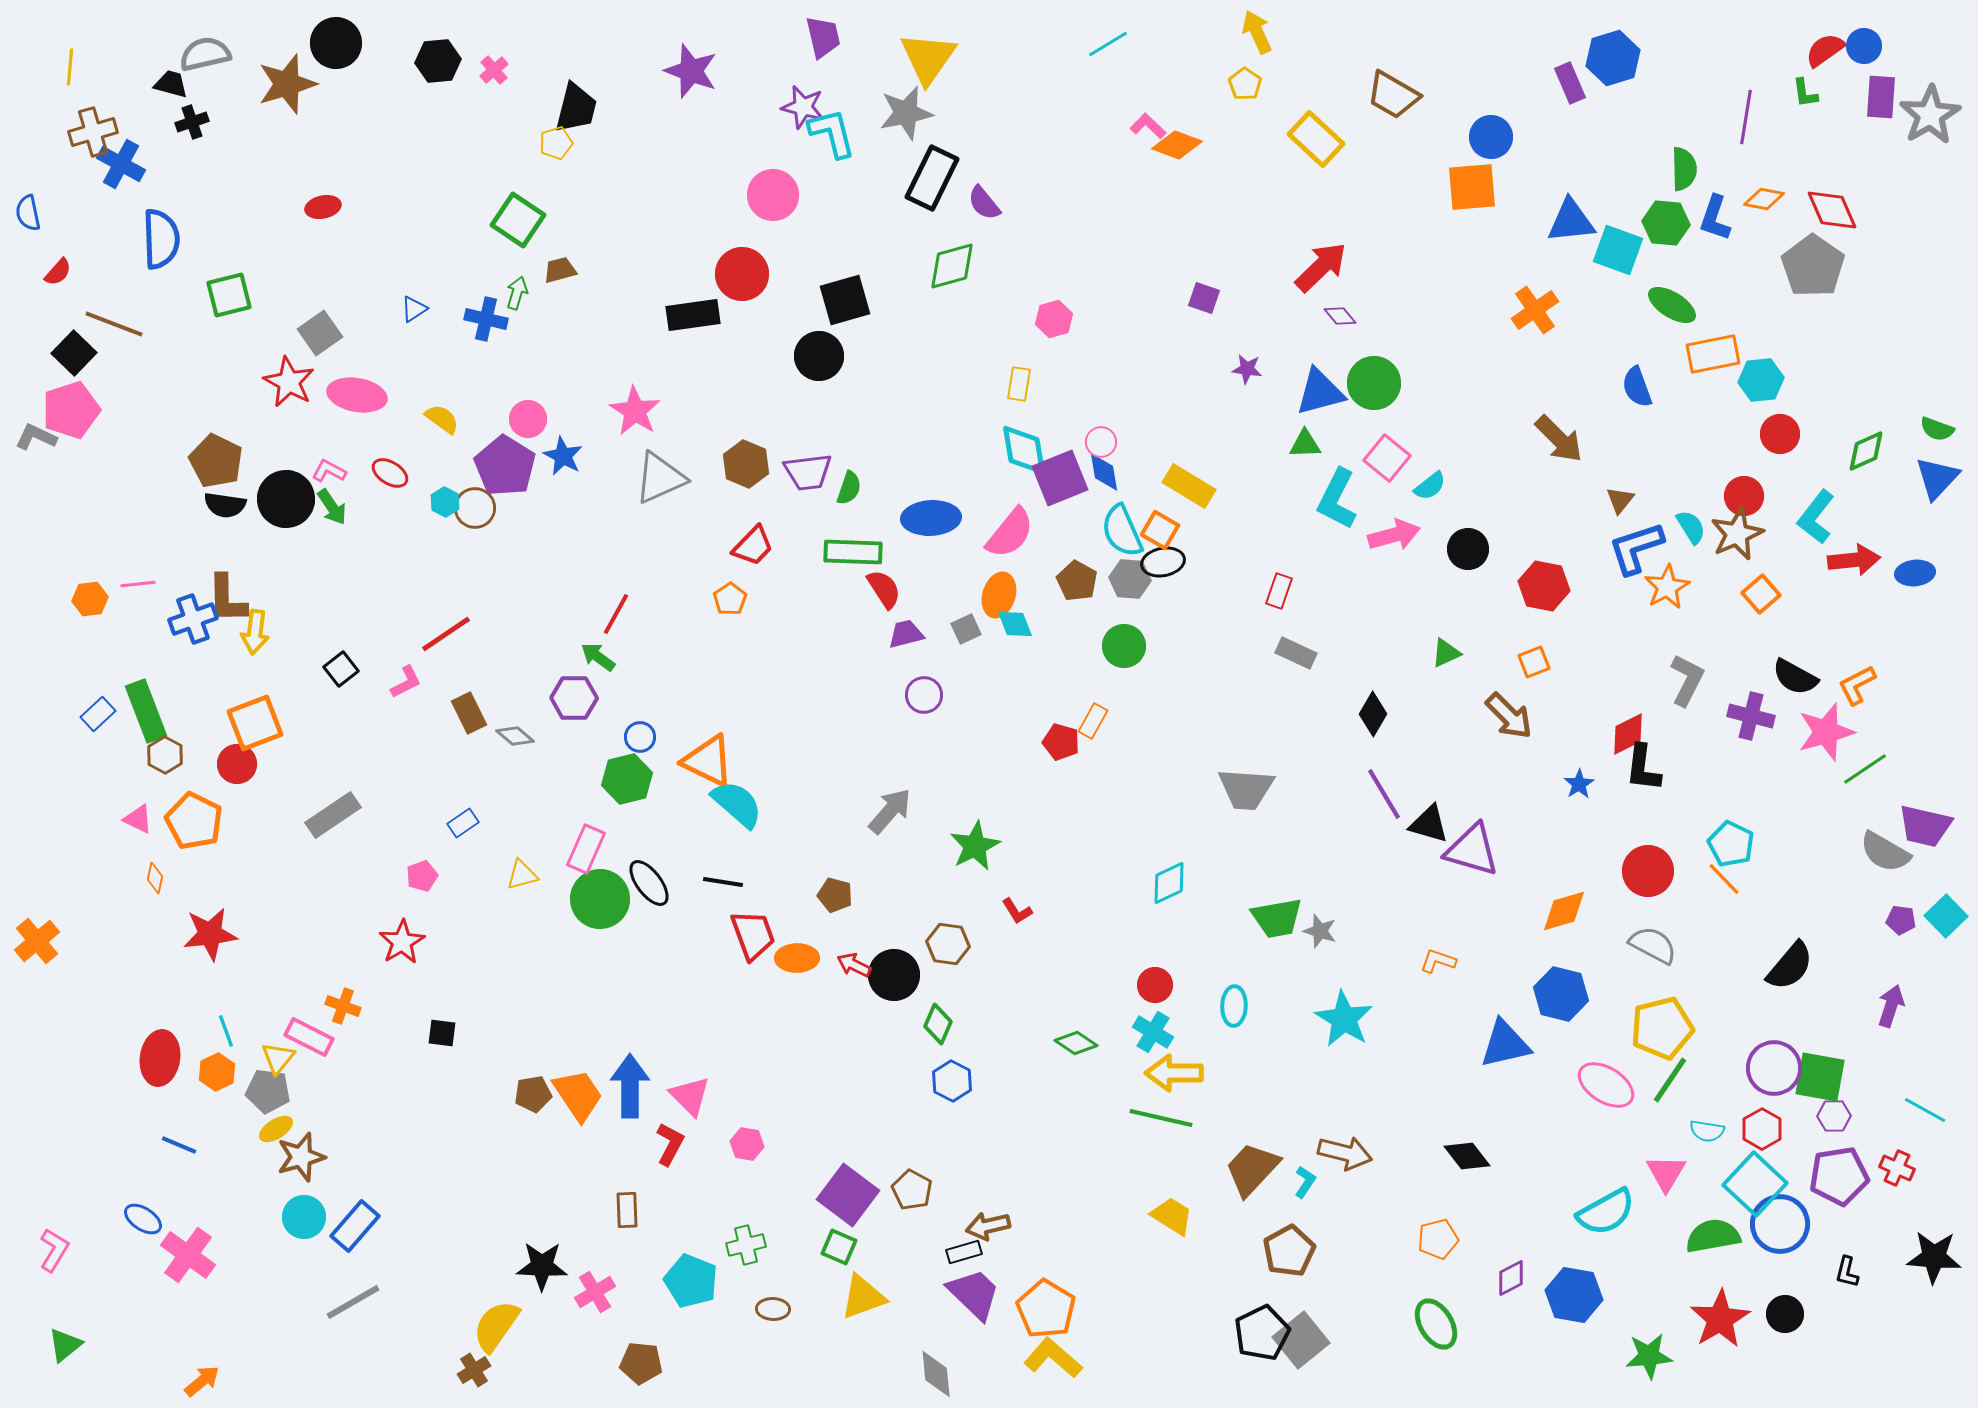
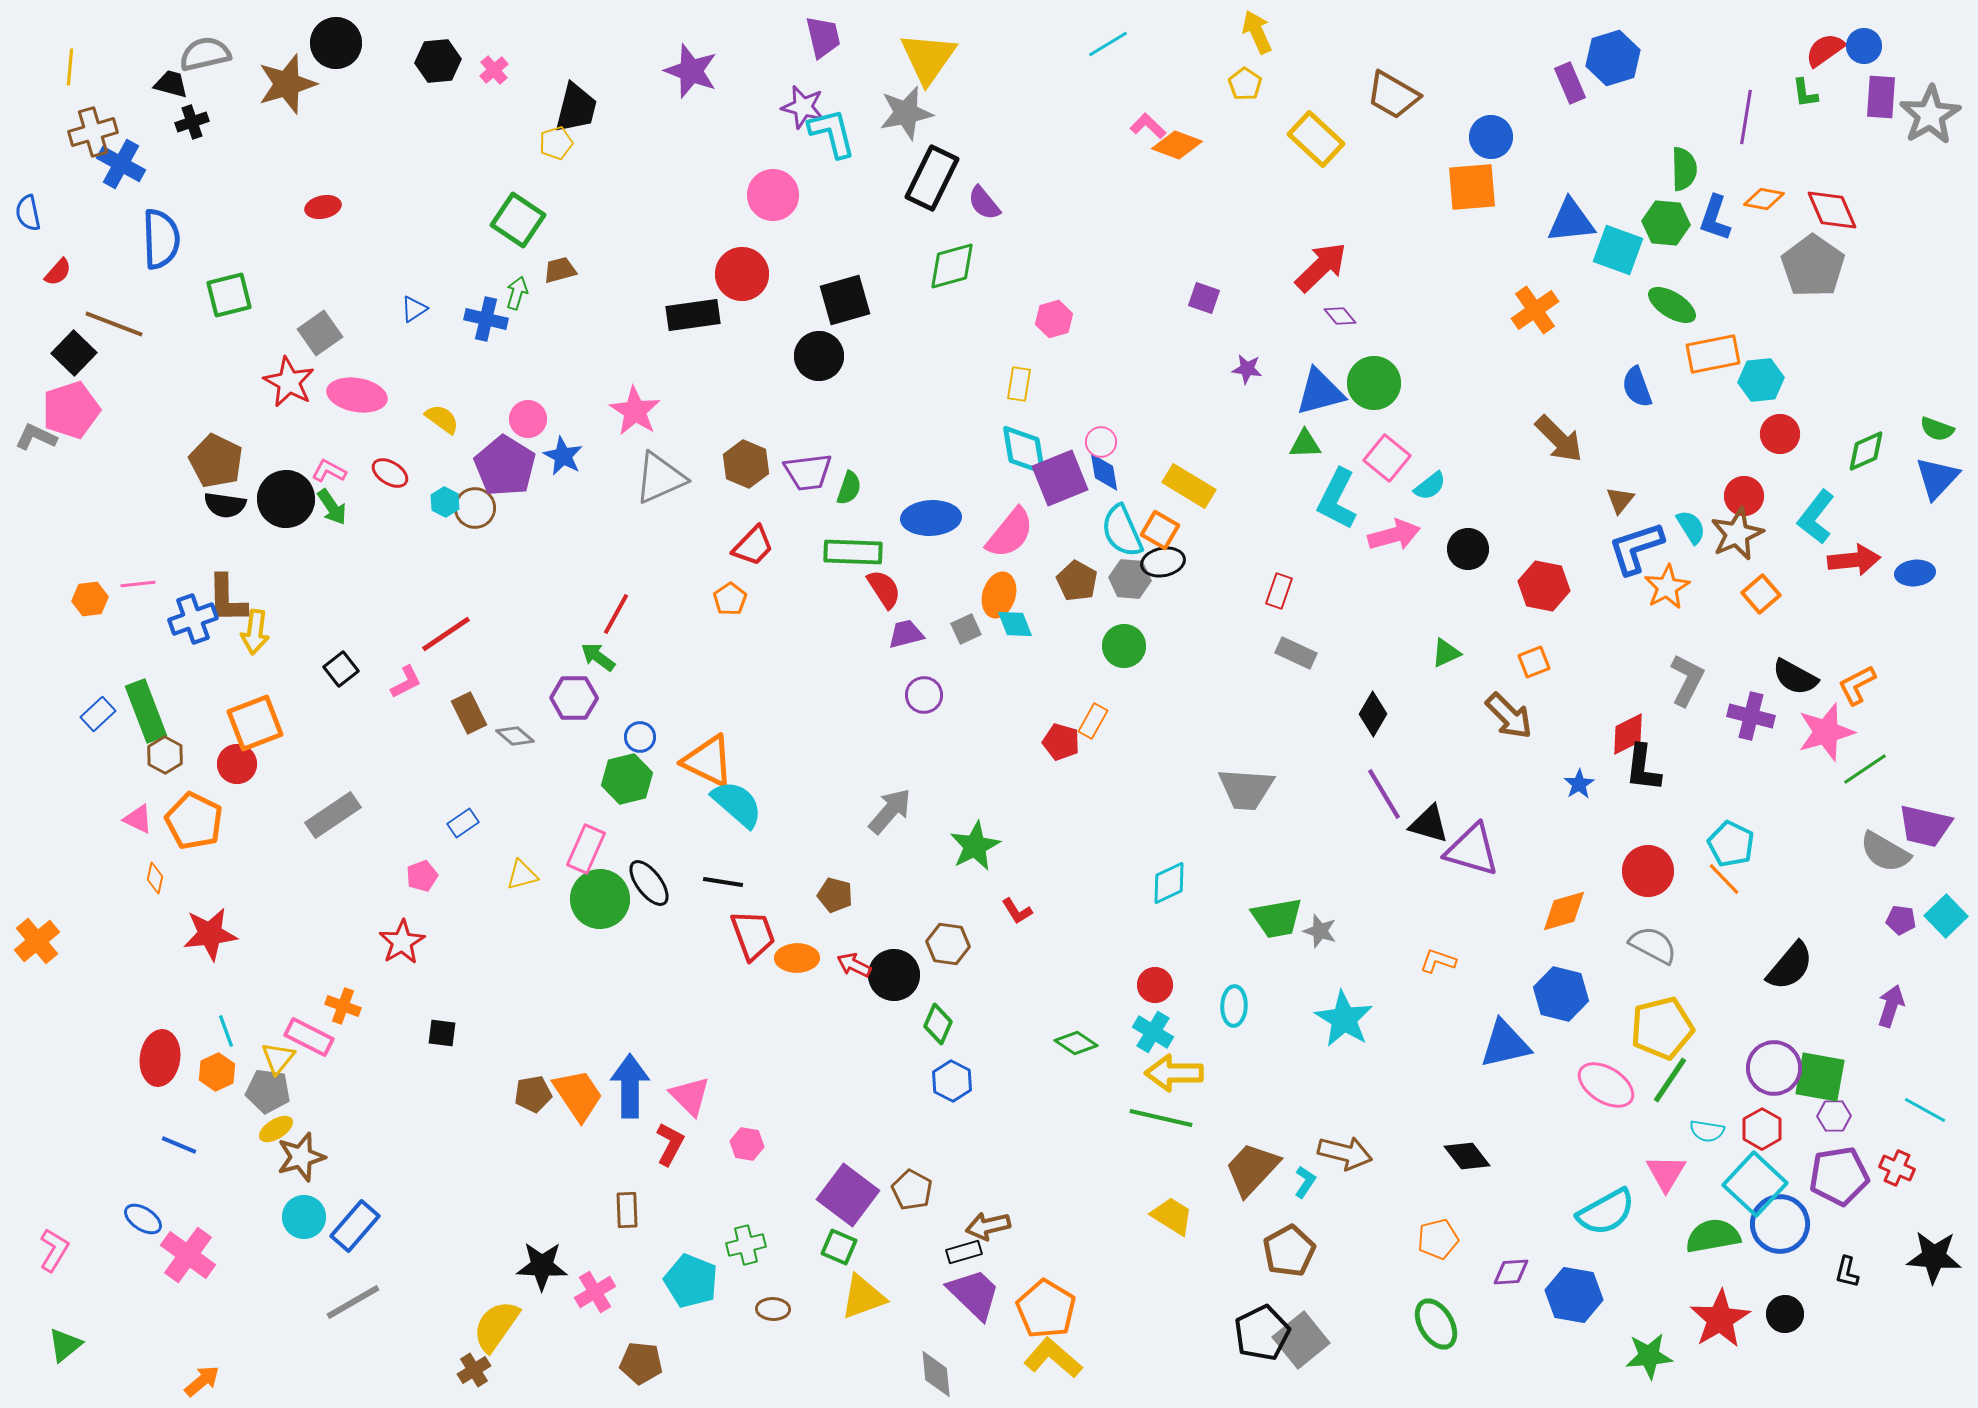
purple diamond at (1511, 1278): moved 6 px up; rotated 24 degrees clockwise
